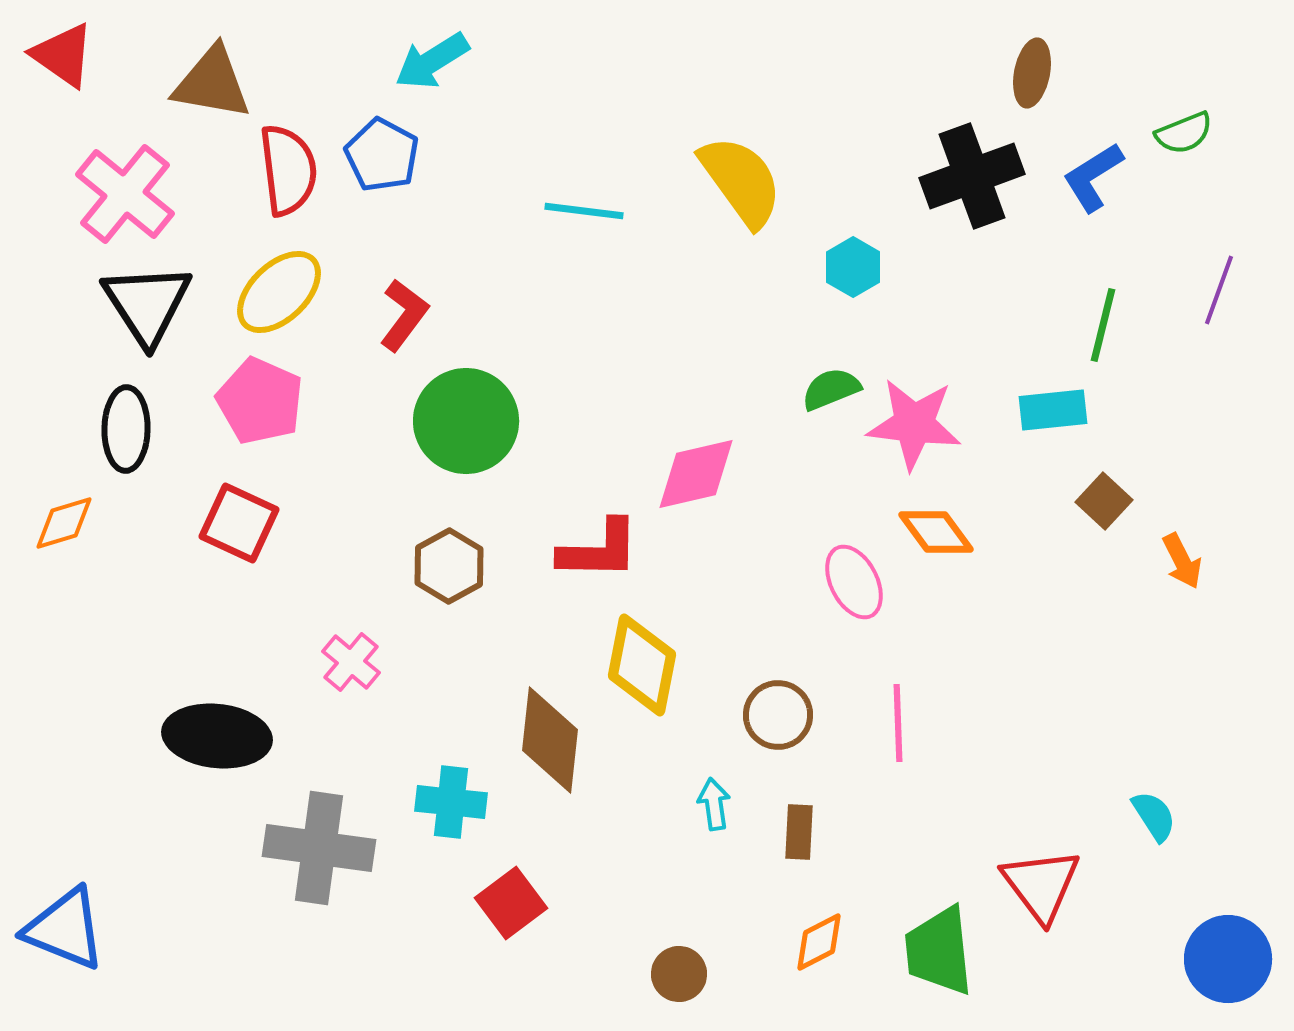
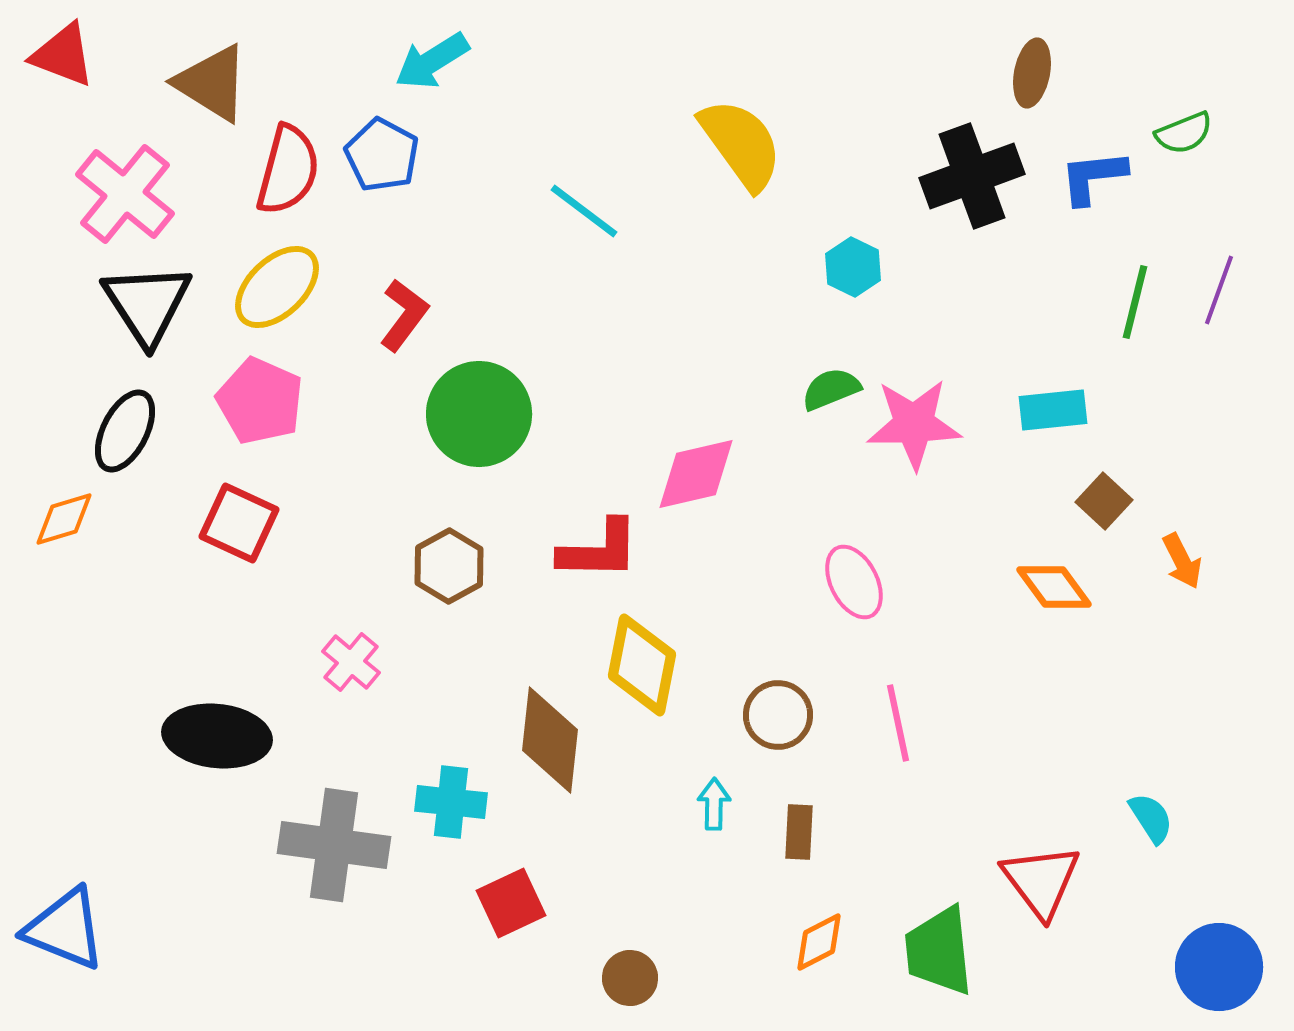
red triangle at (63, 55): rotated 14 degrees counterclockwise
brown triangle at (212, 83): rotated 22 degrees clockwise
red semicircle at (288, 170): rotated 22 degrees clockwise
blue L-shape at (1093, 177): rotated 26 degrees clockwise
yellow semicircle at (741, 181): moved 37 px up
cyan line at (584, 211): rotated 30 degrees clockwise
cyan hexagon at (853, 267): rotated 4 degrees counterclockwise
yellow ellipse at (279, 292): moved 2 px left, 5 px up
green line at (1103, 325): moved 32 px right, 23 px up
green circle at (466, 421): moved 13 px right, 7 px up
pink star at (914, 424): rotated 8 degrees counterclockwise
black ellipse at (126, 429): moved 1 px left, 2 px down; rotated 26 degrees clockwise
orange diamond at (64, 523): moved 4 px up
orange diamond at (936, 532): moved 118 px right, 55 px down
pink line at (898, 723): rotated 10 degrees counterclockwise
cyan arrow at (714, 804): rotated 9 degrees clockwise
cyan semicircle at (1154, 816): moved 3 px left, 2 px down
gray cross at (319, 848): moved 15 px right, 3 px up
red triangle at (1041, 885): moved 4 px up
red square at (511, 903): rotated 12 degrees clockwise
blue circle at (1228, 959): moved 9 px left, 8 px down
brown circle at (679, 974): moved 49 px left, 4 px down
